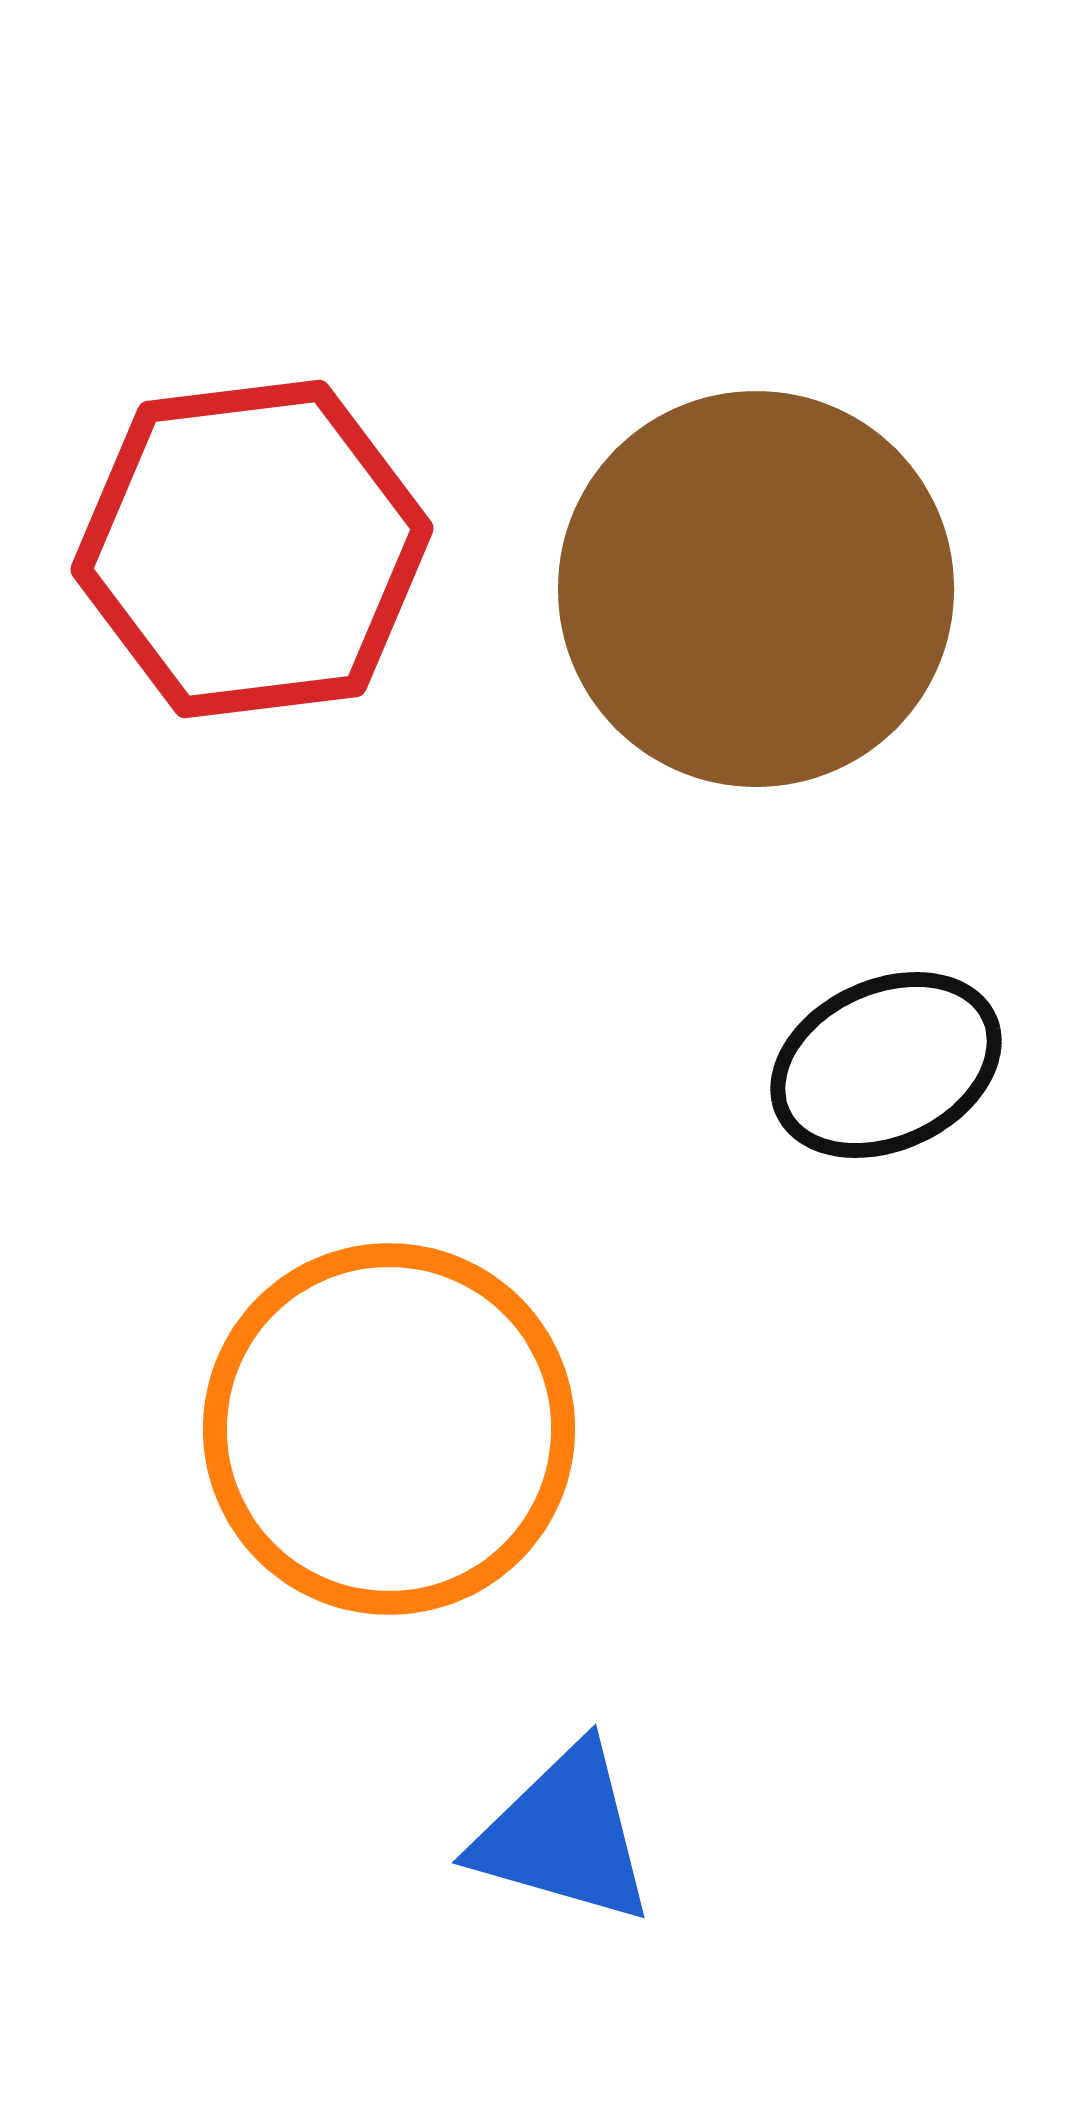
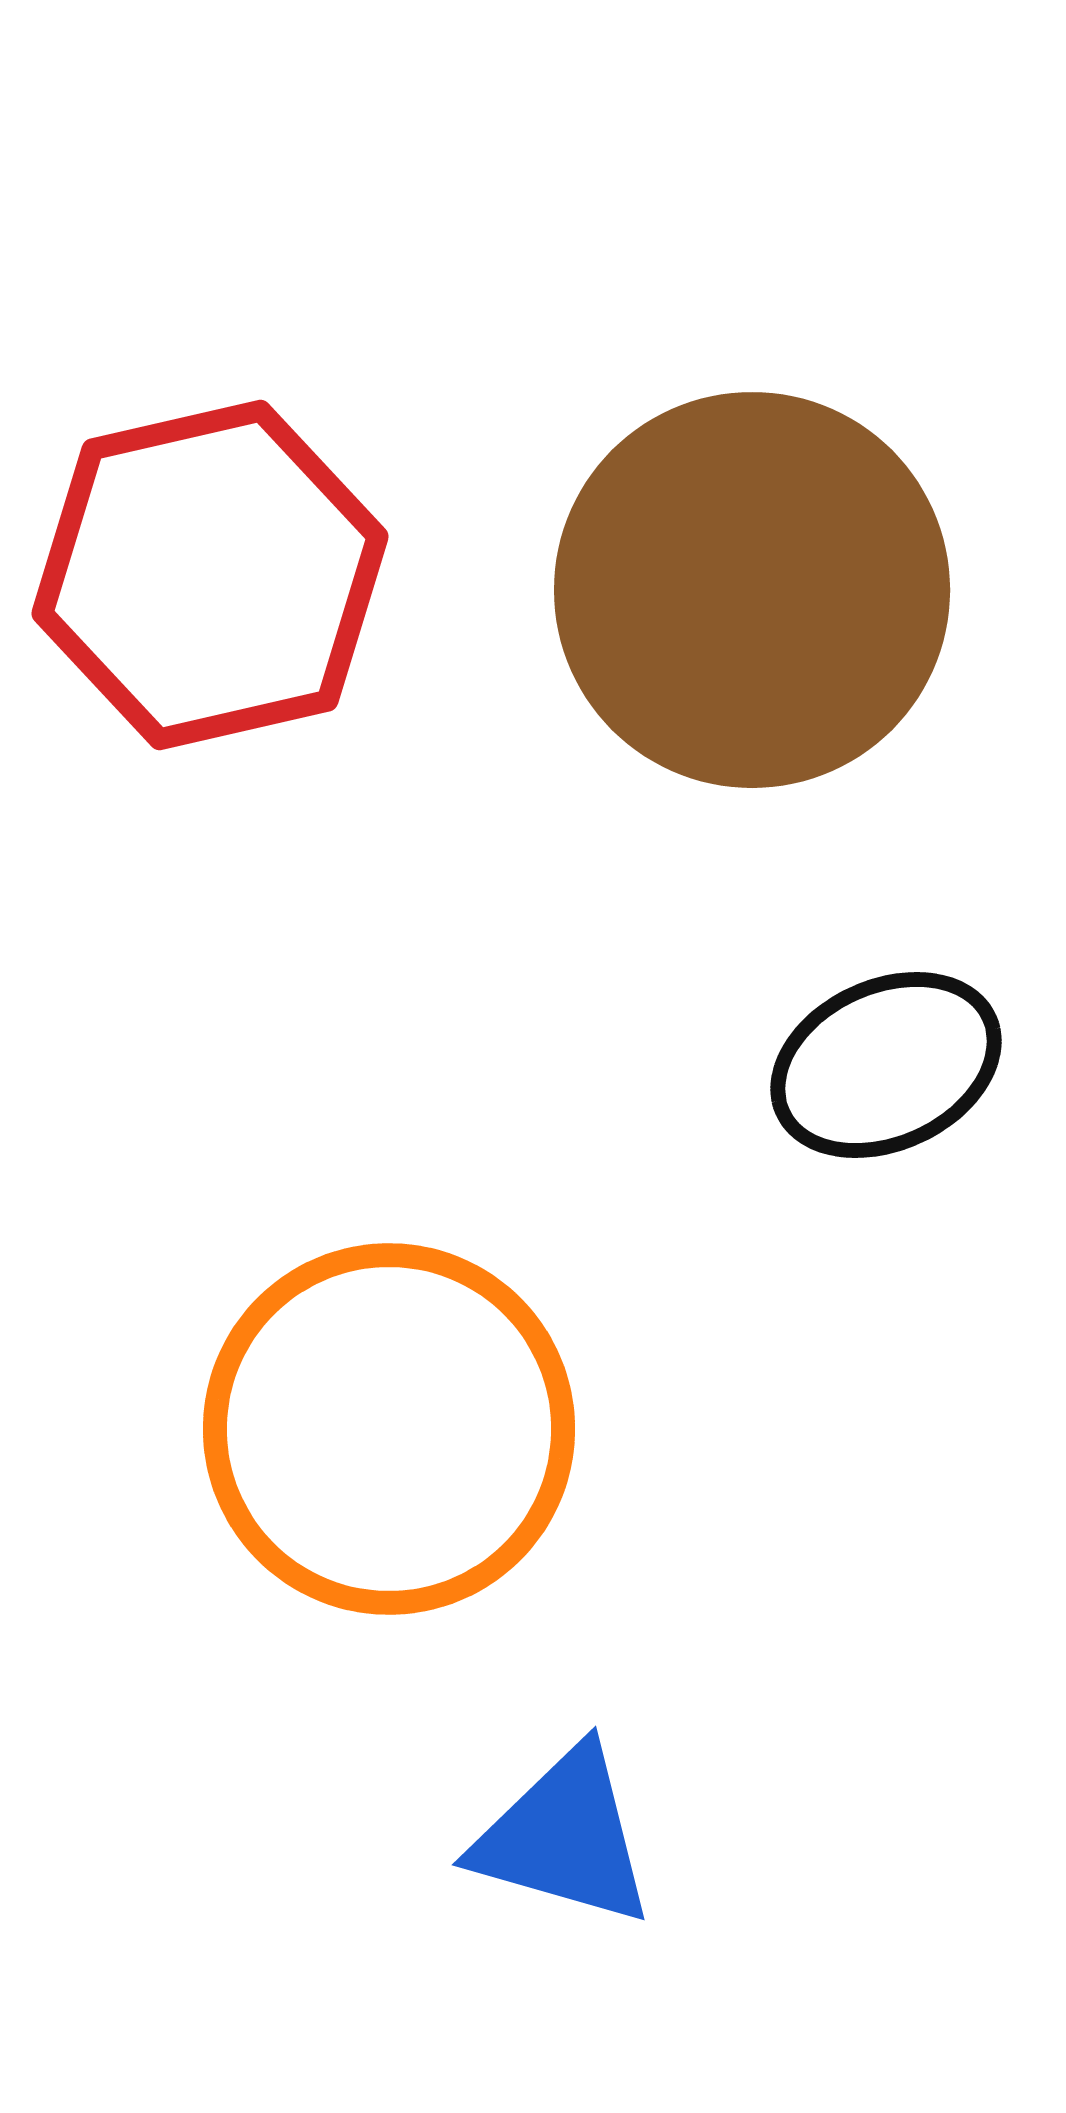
red hexagon: moved 42 px left, 26 px down; rotated 6 degrees counterclockwise
brown circle: moved 4 px left, 1 px down
blue triangle: moved 2 px down
